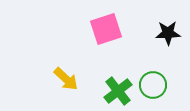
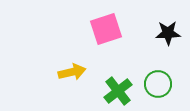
yellow arrow: moved 6 px right, 7 px up; rotated 56 degrees counterclockwise
green circle: moved 5 px right, 1 px up
